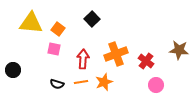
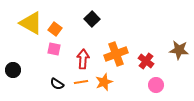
yellow triangle: rotated 25 degrees clockwise
orange square: moved 3 px left
black semicircle: rotated 16 degrees clockwise
